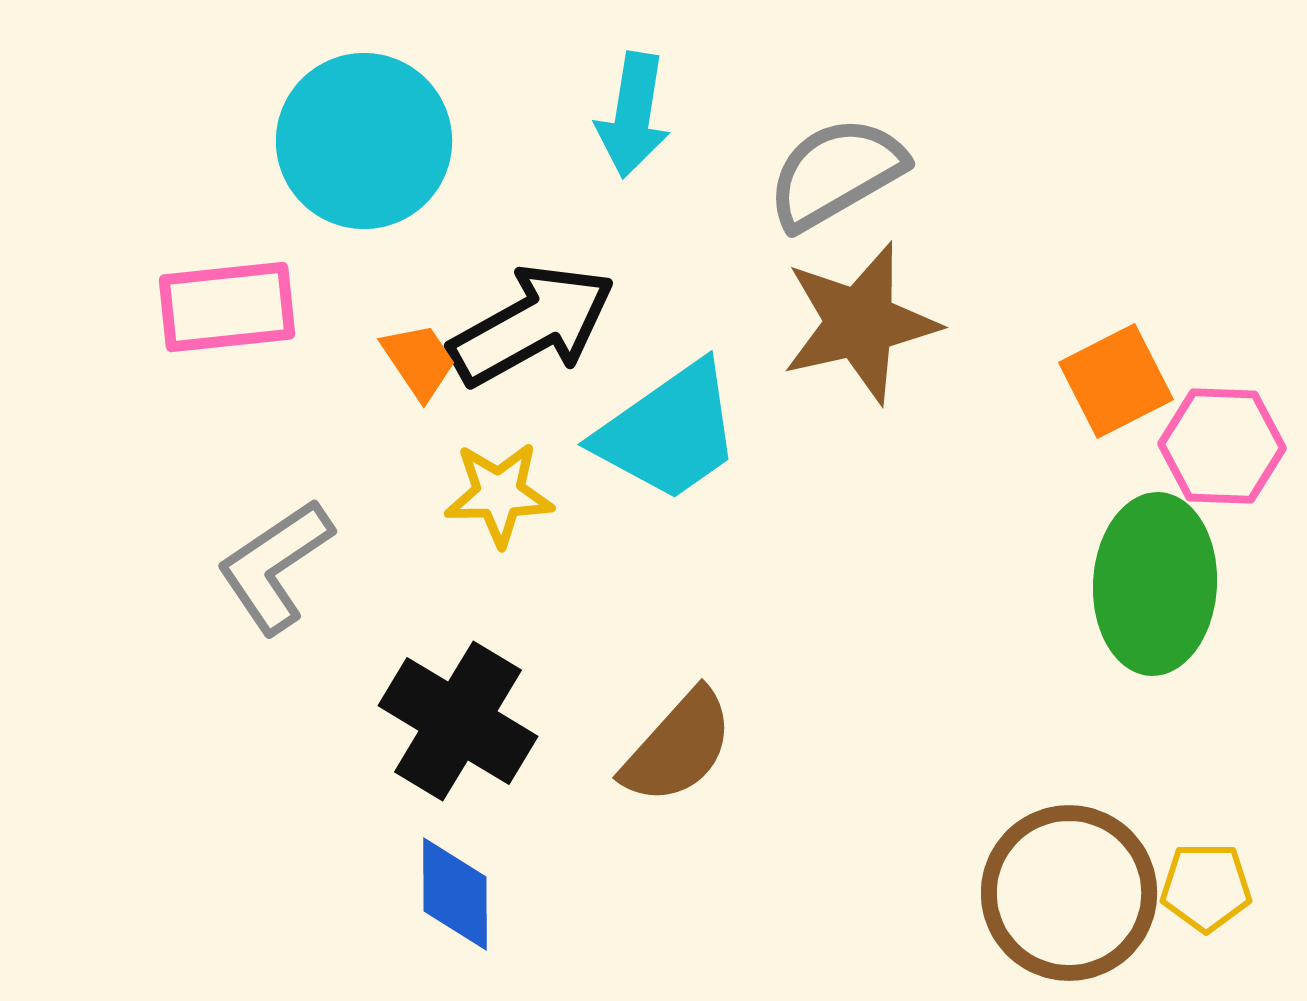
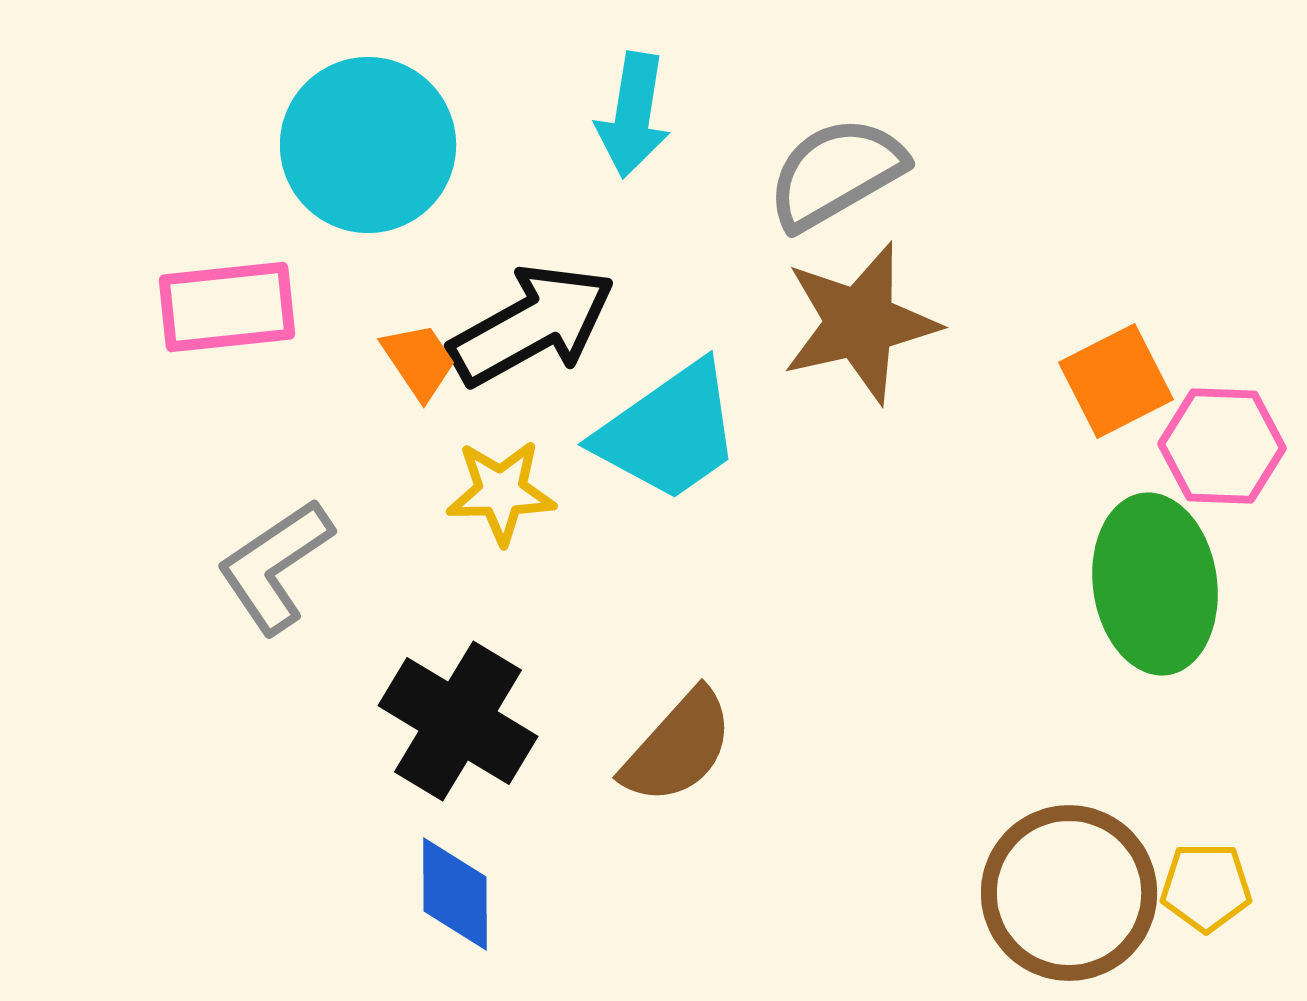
cyan circle: moved 4 px right, 4 px down
yellow star: moved 2 px right, 2 px up
green ellipse: rotated 11 degrees counterclockwise
